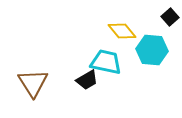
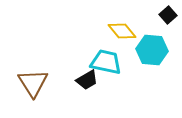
black square: moved 2 px left, 2 px up
